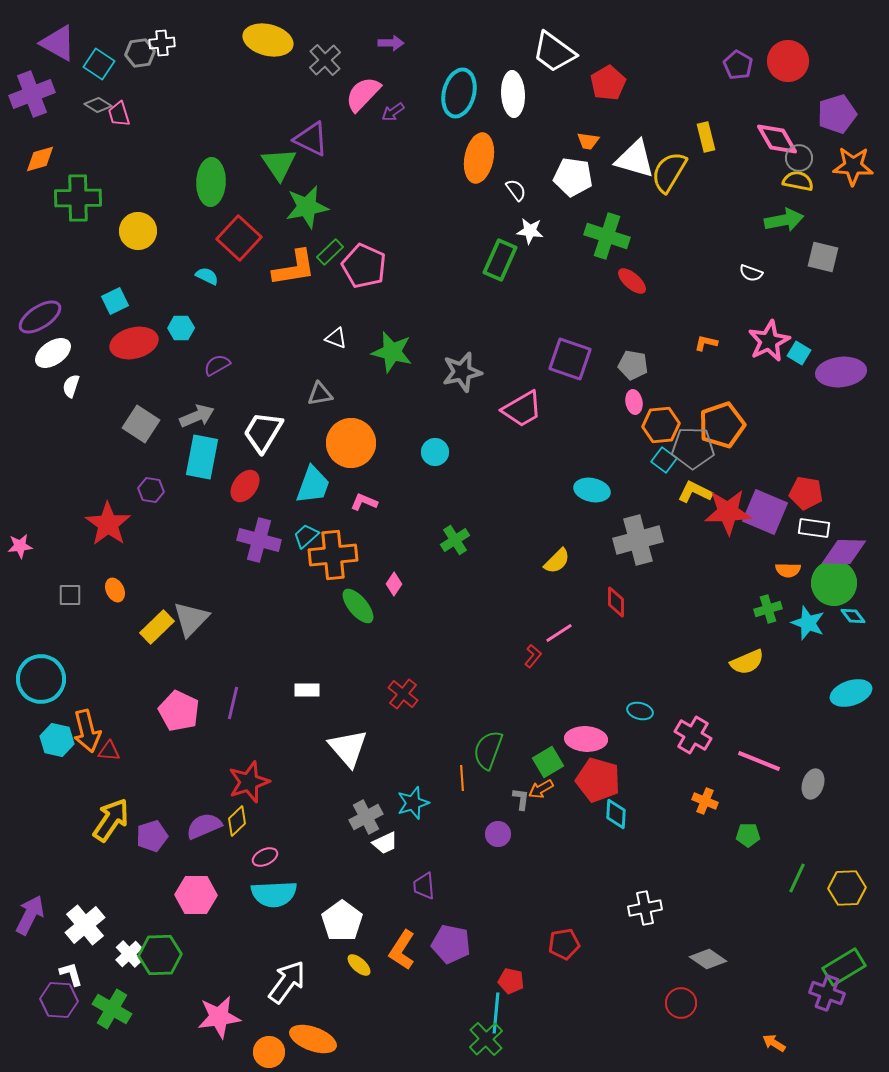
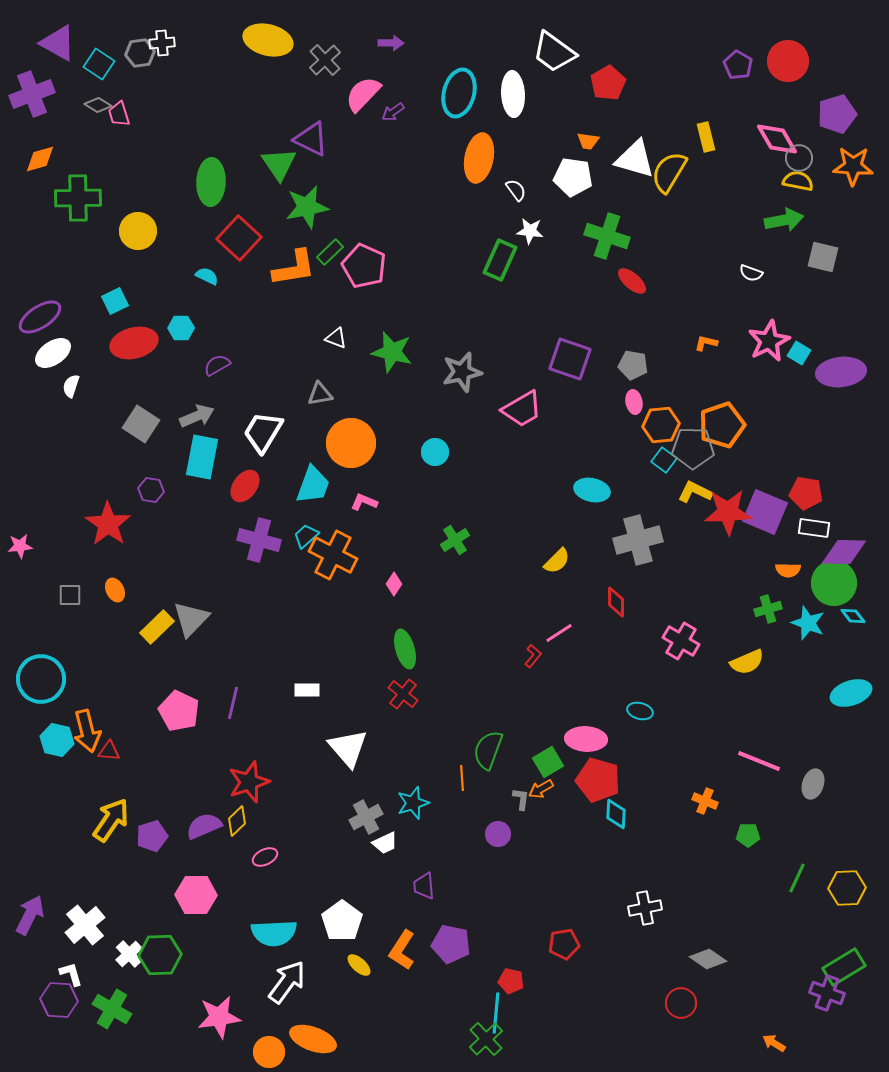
orange cross at (333, 555): rotated 33 degrees clockwise
green ellipse at (358, 606): moved 47 px right, 43 px down; rotated 24 degrees clockwise
pink cross at (693, 735): moved 12 px left, 94 px up
cyan semicircle at (274, 894): moved 39 px down
